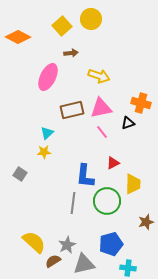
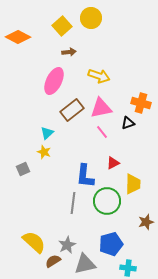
yellow circle: moved 1 px up
brown arrow: moved 2 px left, 1 px up
pink ellipse: moved 6 px right, 4 px down
brown rectangle: rotated 25 degrees counterclockwise
yellow star: rotated 24 degrees clockwise
gray square: moved 3 px right, 5 px up; rotated 32 degrees clockwise
gray triangle: moved 1 px right
